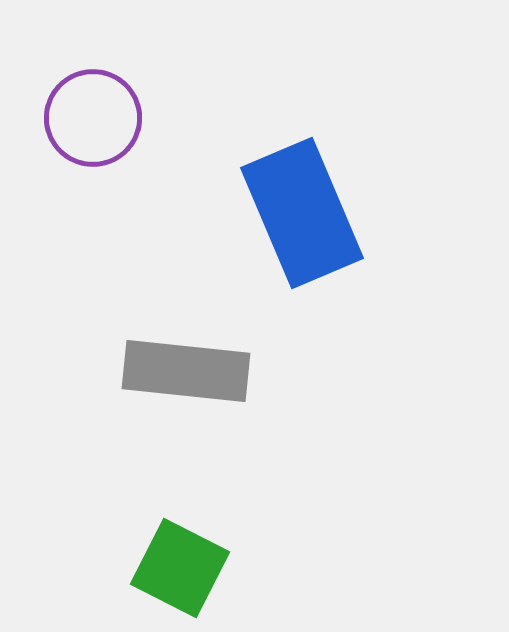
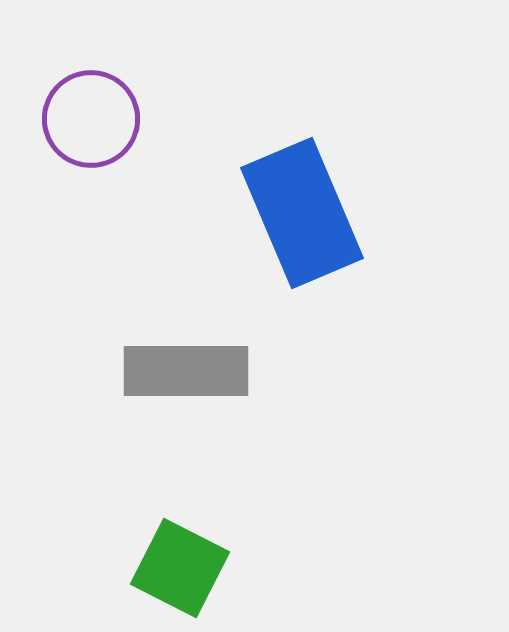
purple circle: moved 2 px left, 1 px down
gray rectangle: rotated 6 degrees counterclockwise
